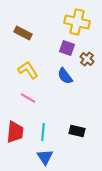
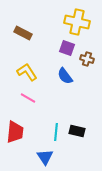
brown cross: rotated 24 degrees counterclockwise
yellow L-shape: moved 1 px left, 2 px down
cyan line: moved 13 px right
